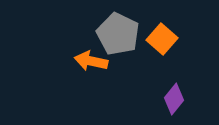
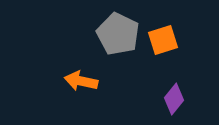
orange square: moved 1 px right, 1 px down; rotated 32 degrees clockwise
orange arrow: moved 10 px left, 20 px down
